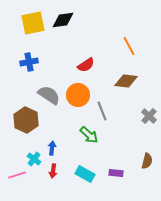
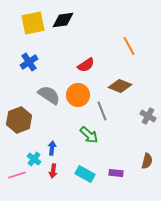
blue cross: rotated 24 degrees counterclockwise
brown diamond: moved 6 px left, 5 px down; rotated 15 degrees clockwise
gray cross: moved 1 px left; rotated 14 degrees counterclockwise
brown hexagon: moved 7 px left; rotated 15 degrees clockwise
